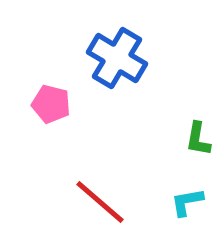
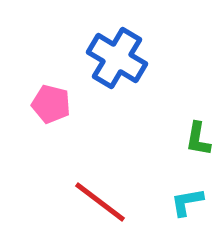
red line: rotated 4 degrees counterclockwise
